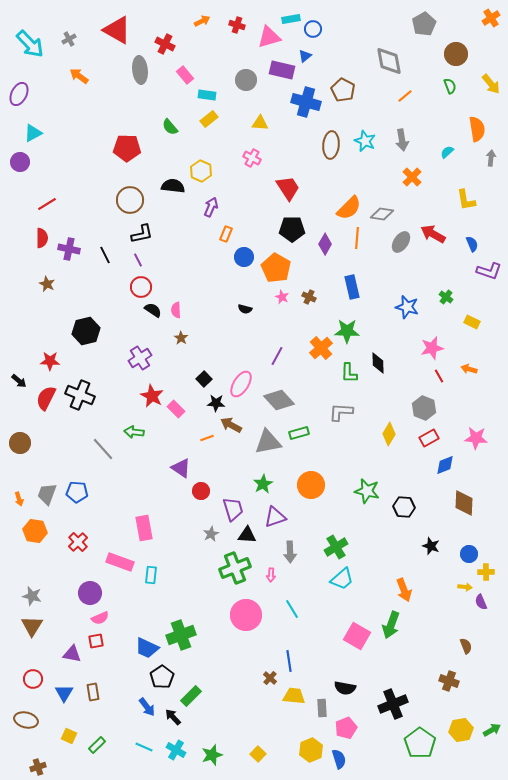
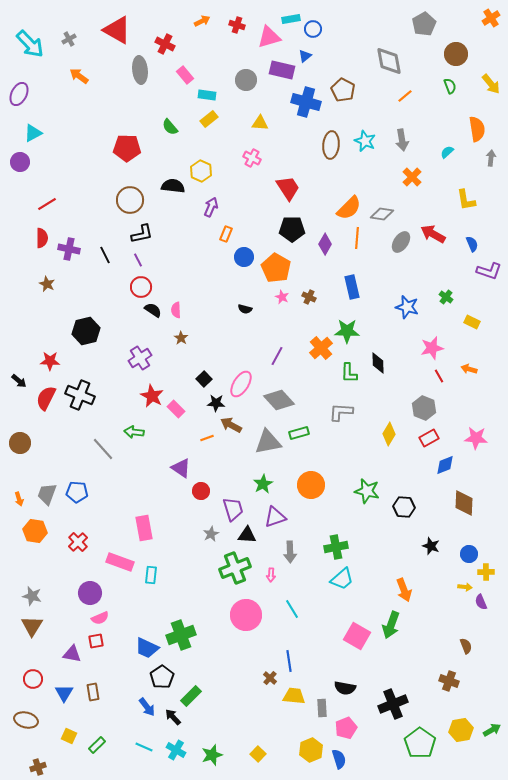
green cross at (336, 547): rotated 20 degrees clockwise
